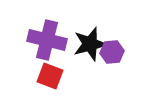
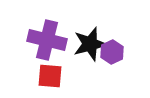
purple hexagon: rotated 20 degrees counterclockwise
red square: rotated 16 degrees counterclockwise
